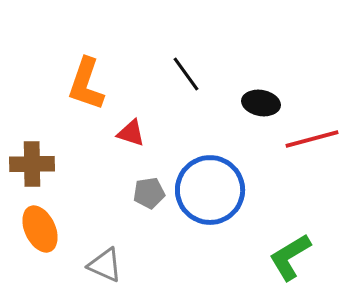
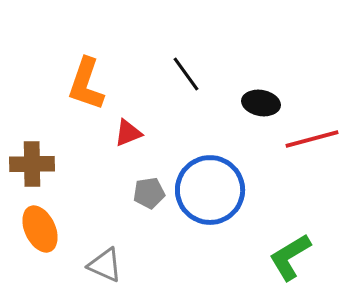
red triangle: moved 3 px left; rotated 40 degrees counterclockwise
